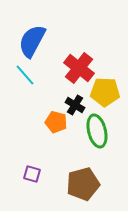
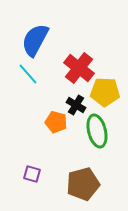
blue semicircle: moved 3 px right, 1 px up
cyan line: moved 3 px right, 1 px up
black cross: moved 1 px right
